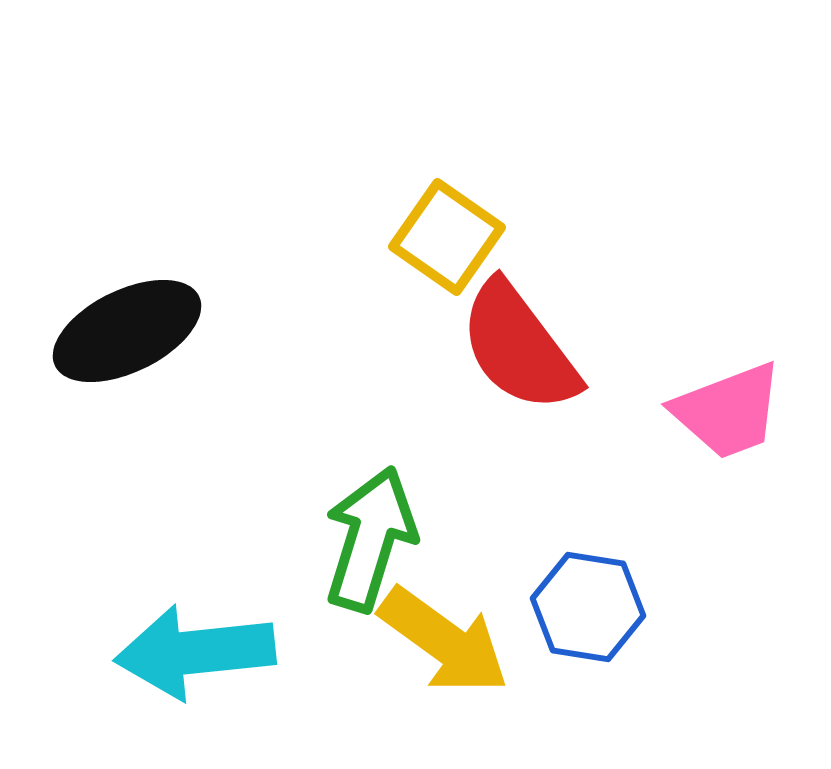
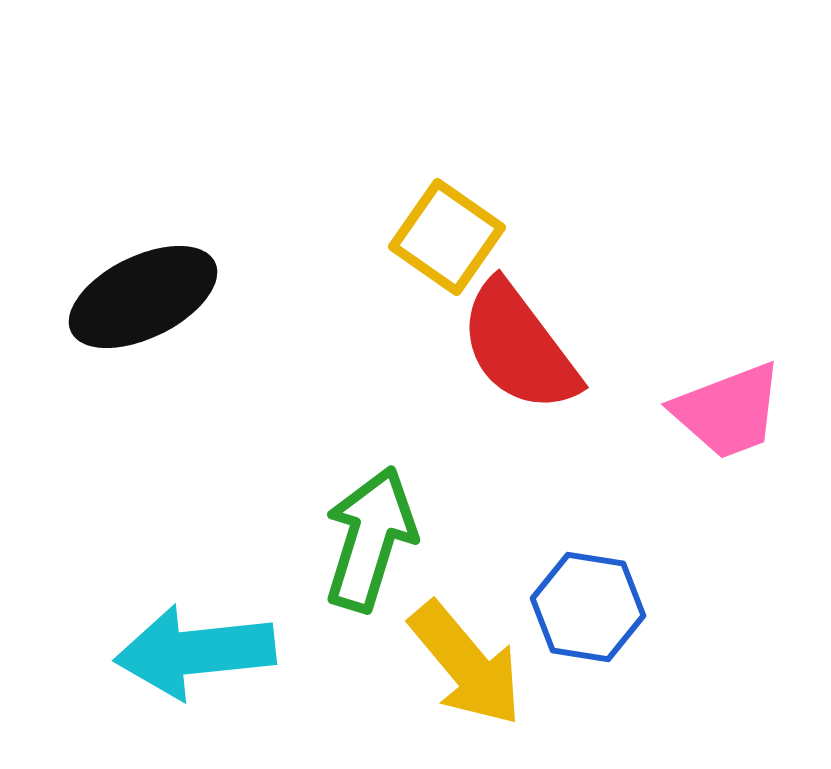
black ellipse: moved 16 px right, 34 px up
yellow arrow: moved 22 px right, 23 px down; rotated 14 degrees clockwise
